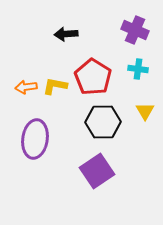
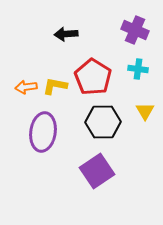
purple ellipse: moved 8 px right, 7 px up
